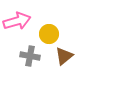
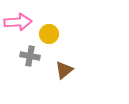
pink arrow: moved 1 px right, 1 px down; rotated 12 degrees clockwise
brown triangle: moved 14 px down
